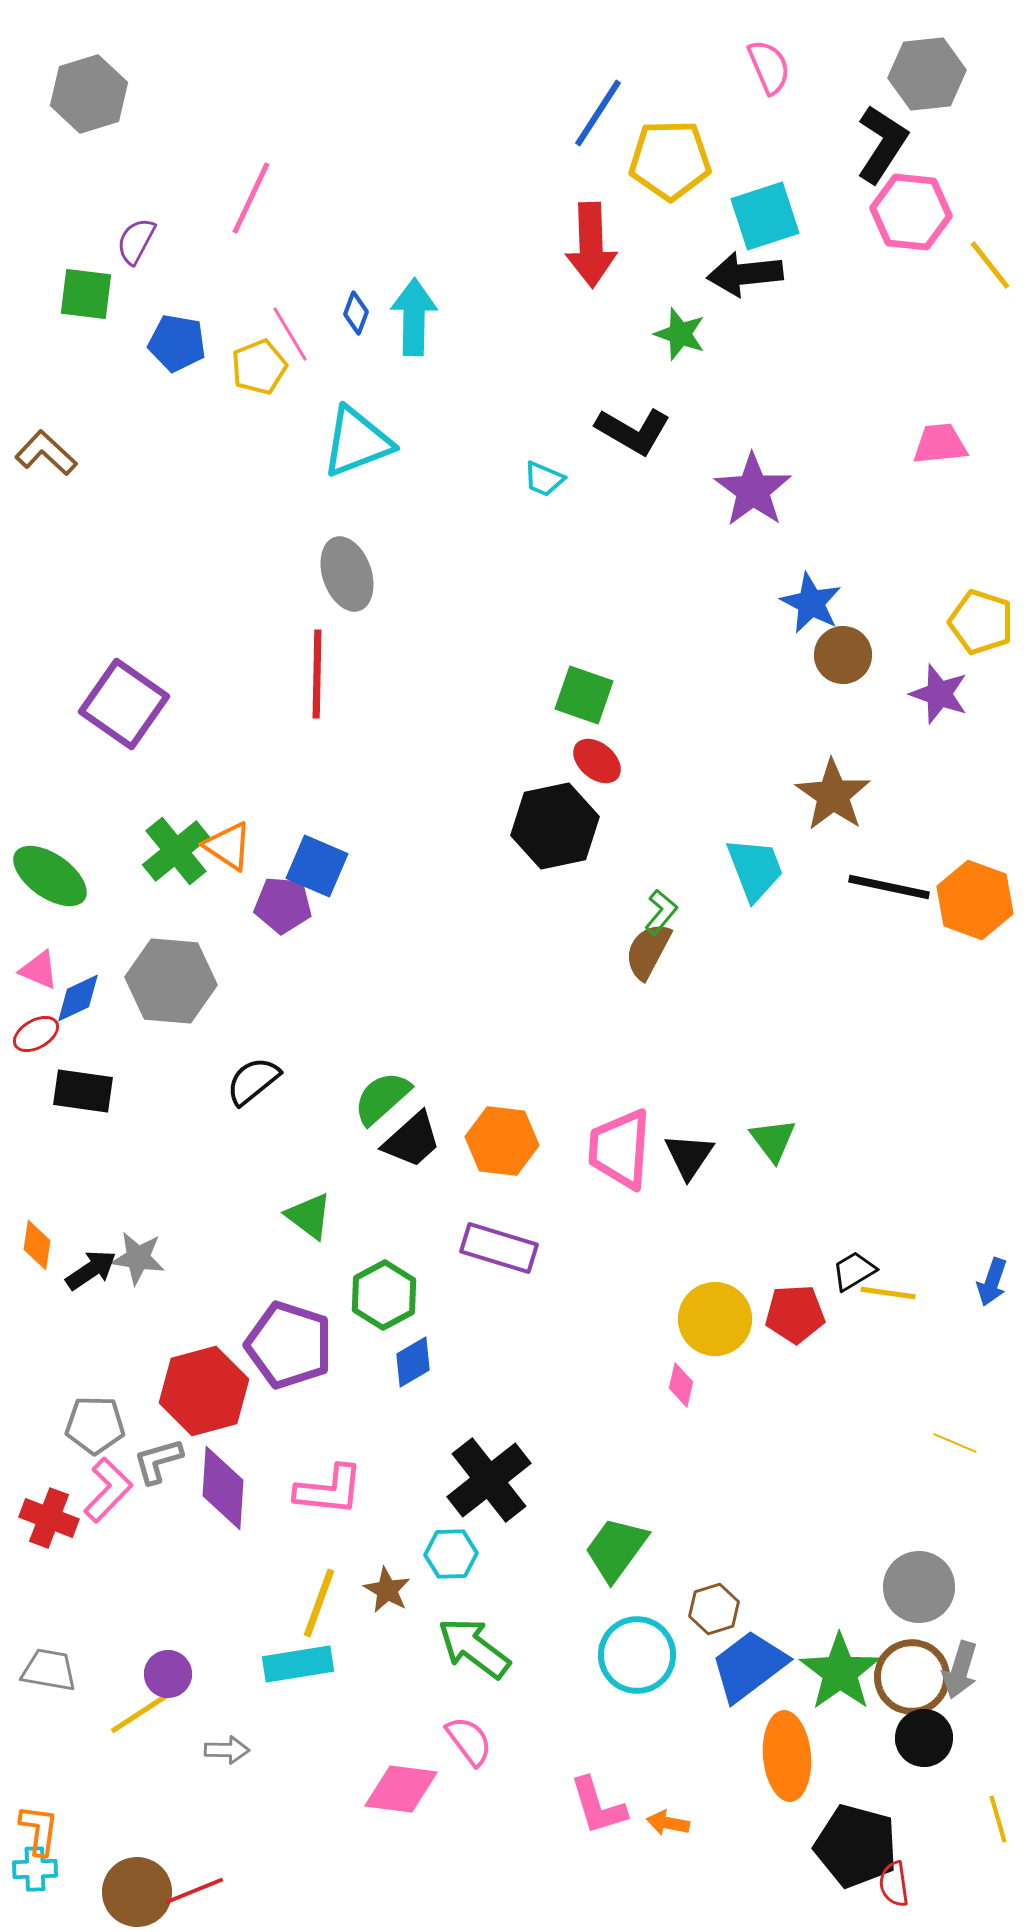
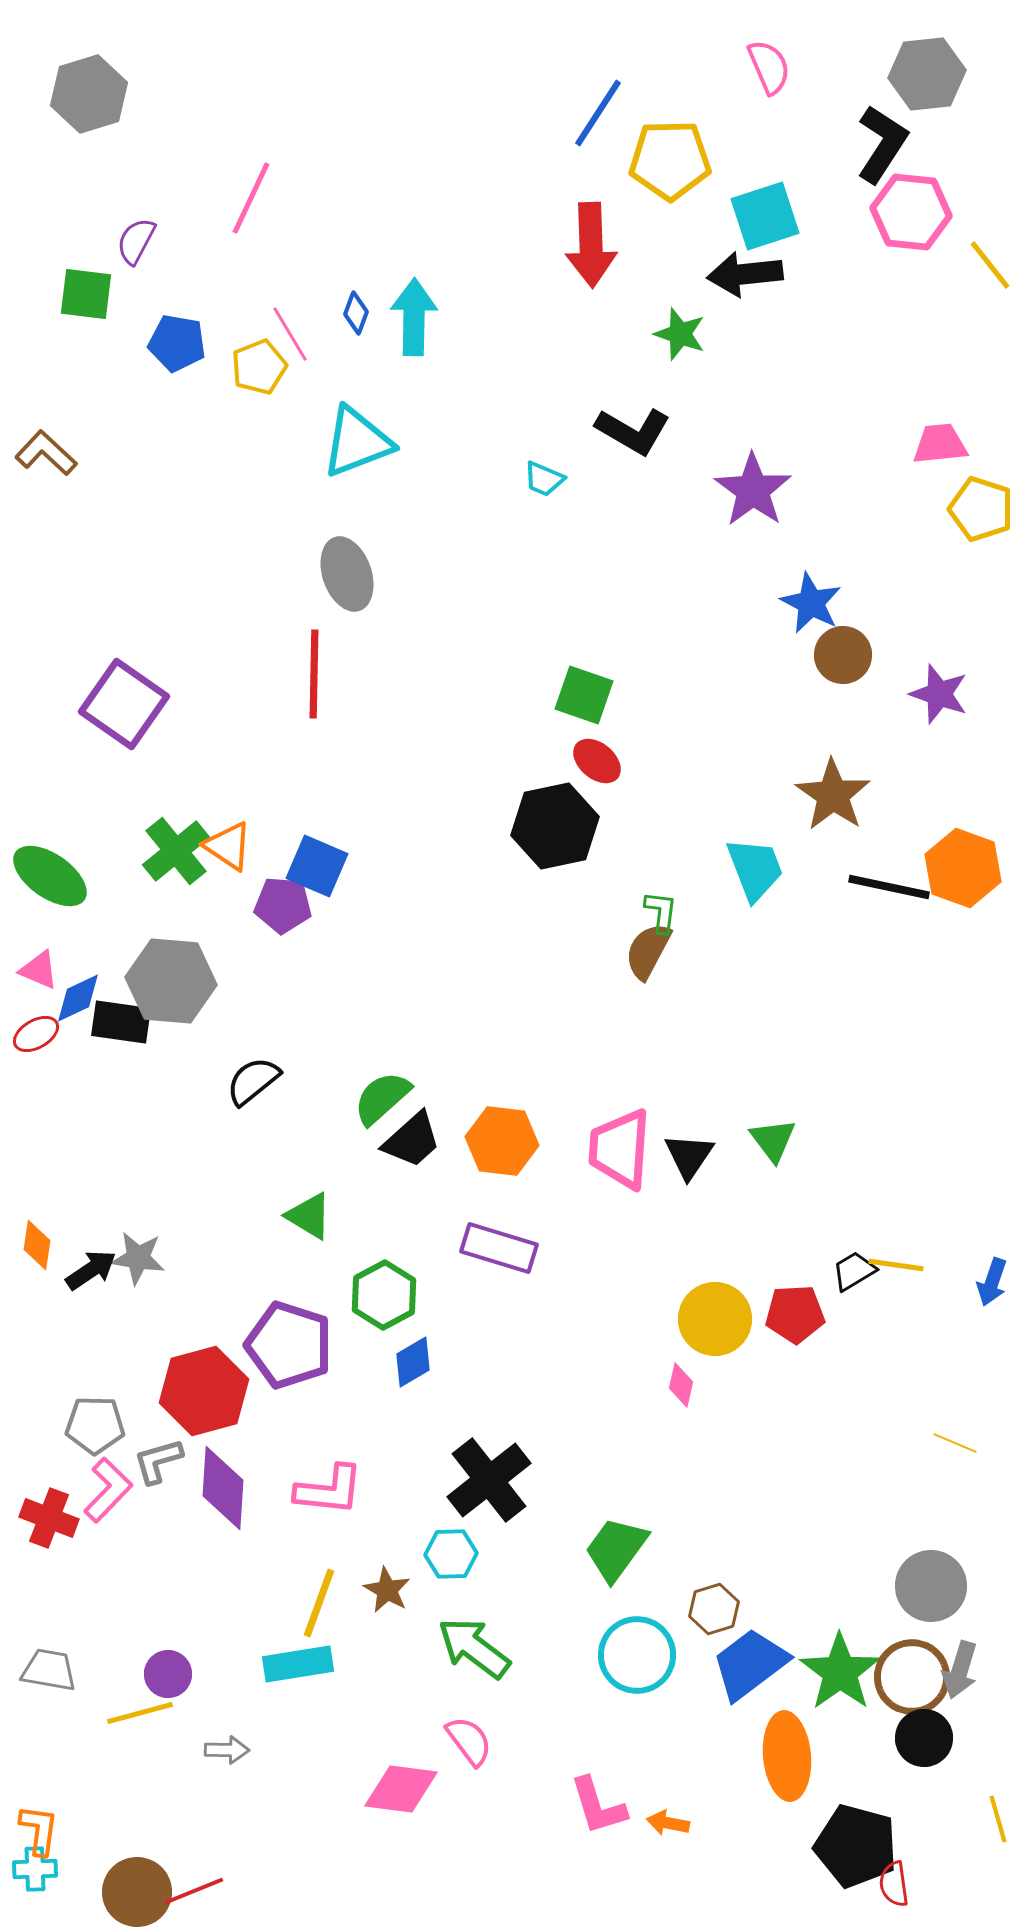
yellow pentagon at (981, 622): moved 113 px up
red line at (317, 674): moved 3 px left
orange hexagon at (975, 900): moved 12 px left, 32 px up
green L-shape at (661, 912): rotated 33 degrees counterclockwise
black rectangle at (83, 1091): moved 38 px right, 69 px up
green triangle at (309, 1216): rotated 6 degrees counterclockwise
yellow line at (888, 1293): moved 8 px right, 28 px up
gray circle at (919, 1587): moved 12 px right, 1 px up
blue trapezoid at (749, 1666): moved 1 px right, 2 px up
yellow line at (140, 1713): rotated 18 degrees clockwise
